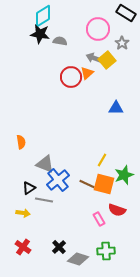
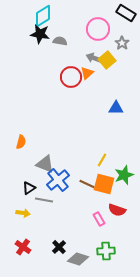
orange semicircle: rotated 24 degrees clockwise
